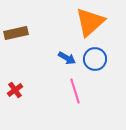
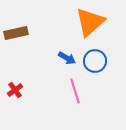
blue circle: moved 2 px down
